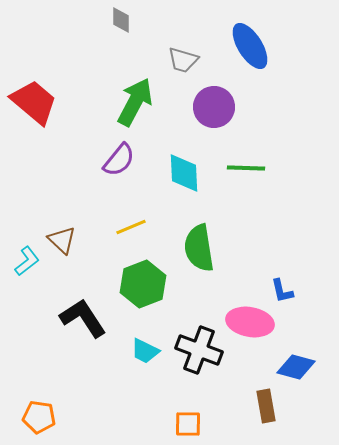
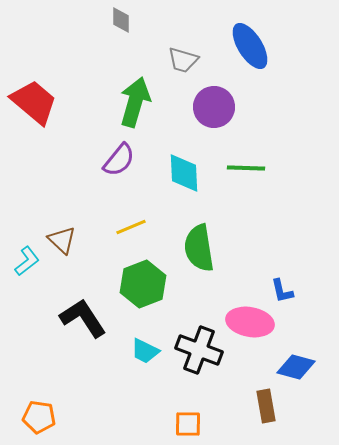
green arrow: rotated 12 degrees counterclockwise
